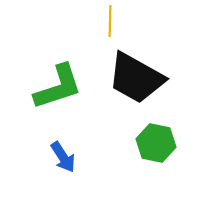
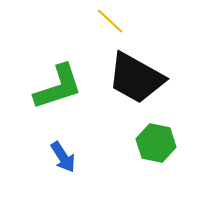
yellow line: rotated 48 degrees counterclockwise
